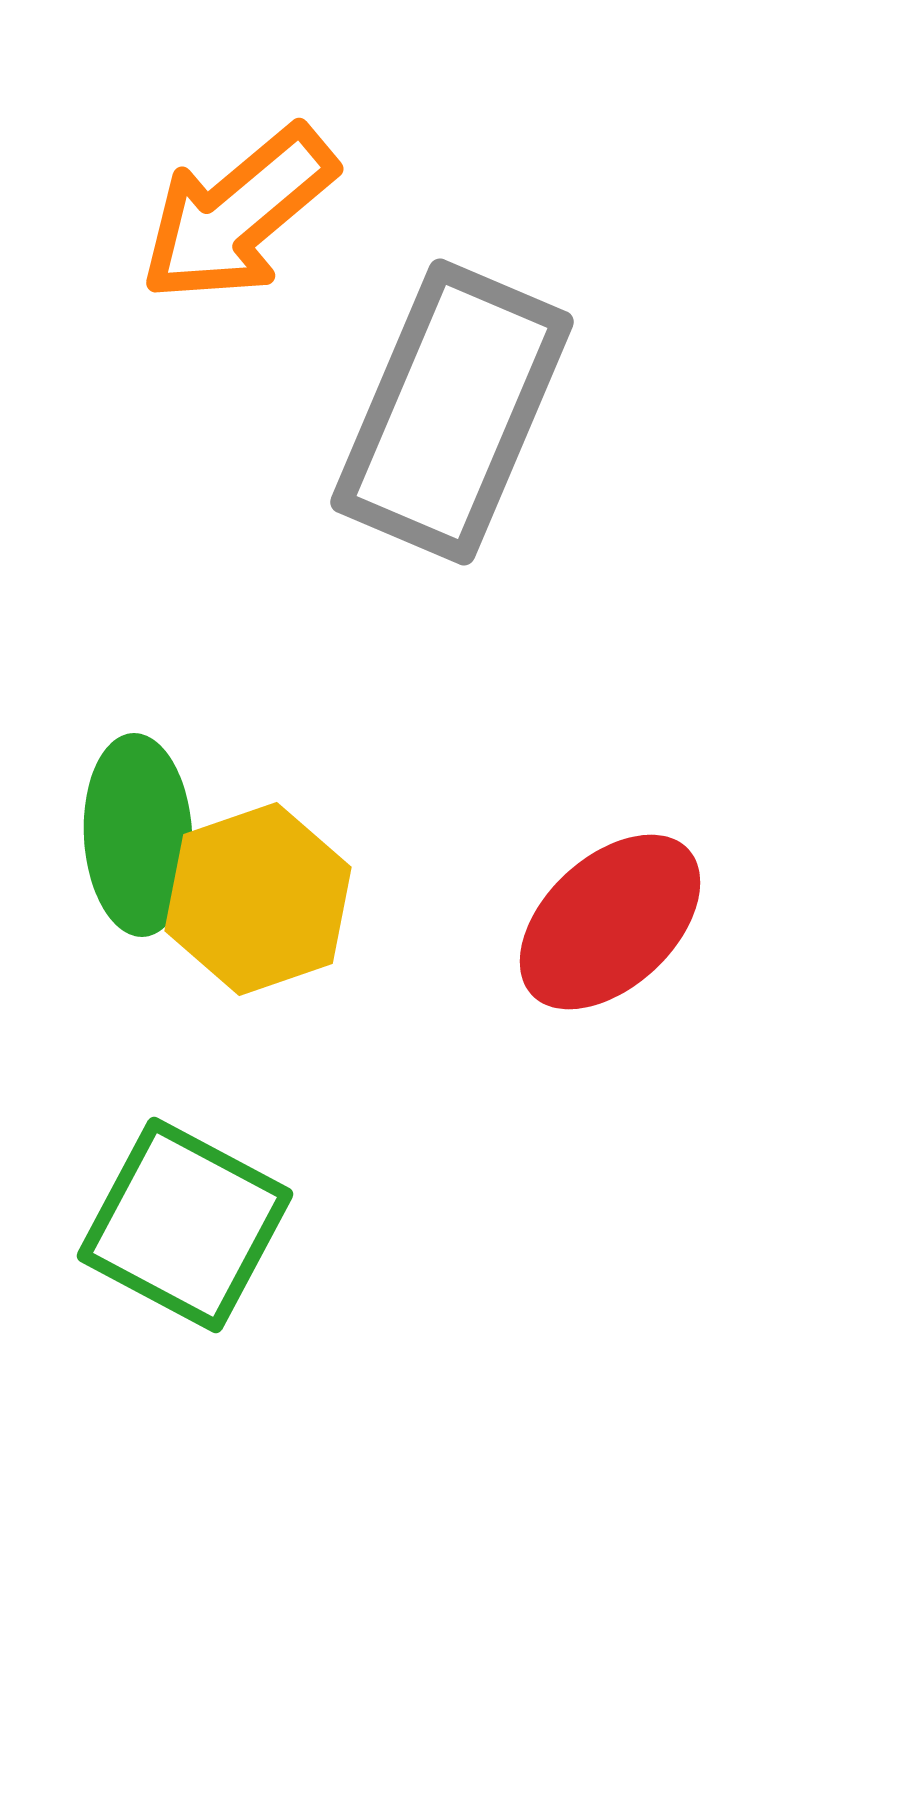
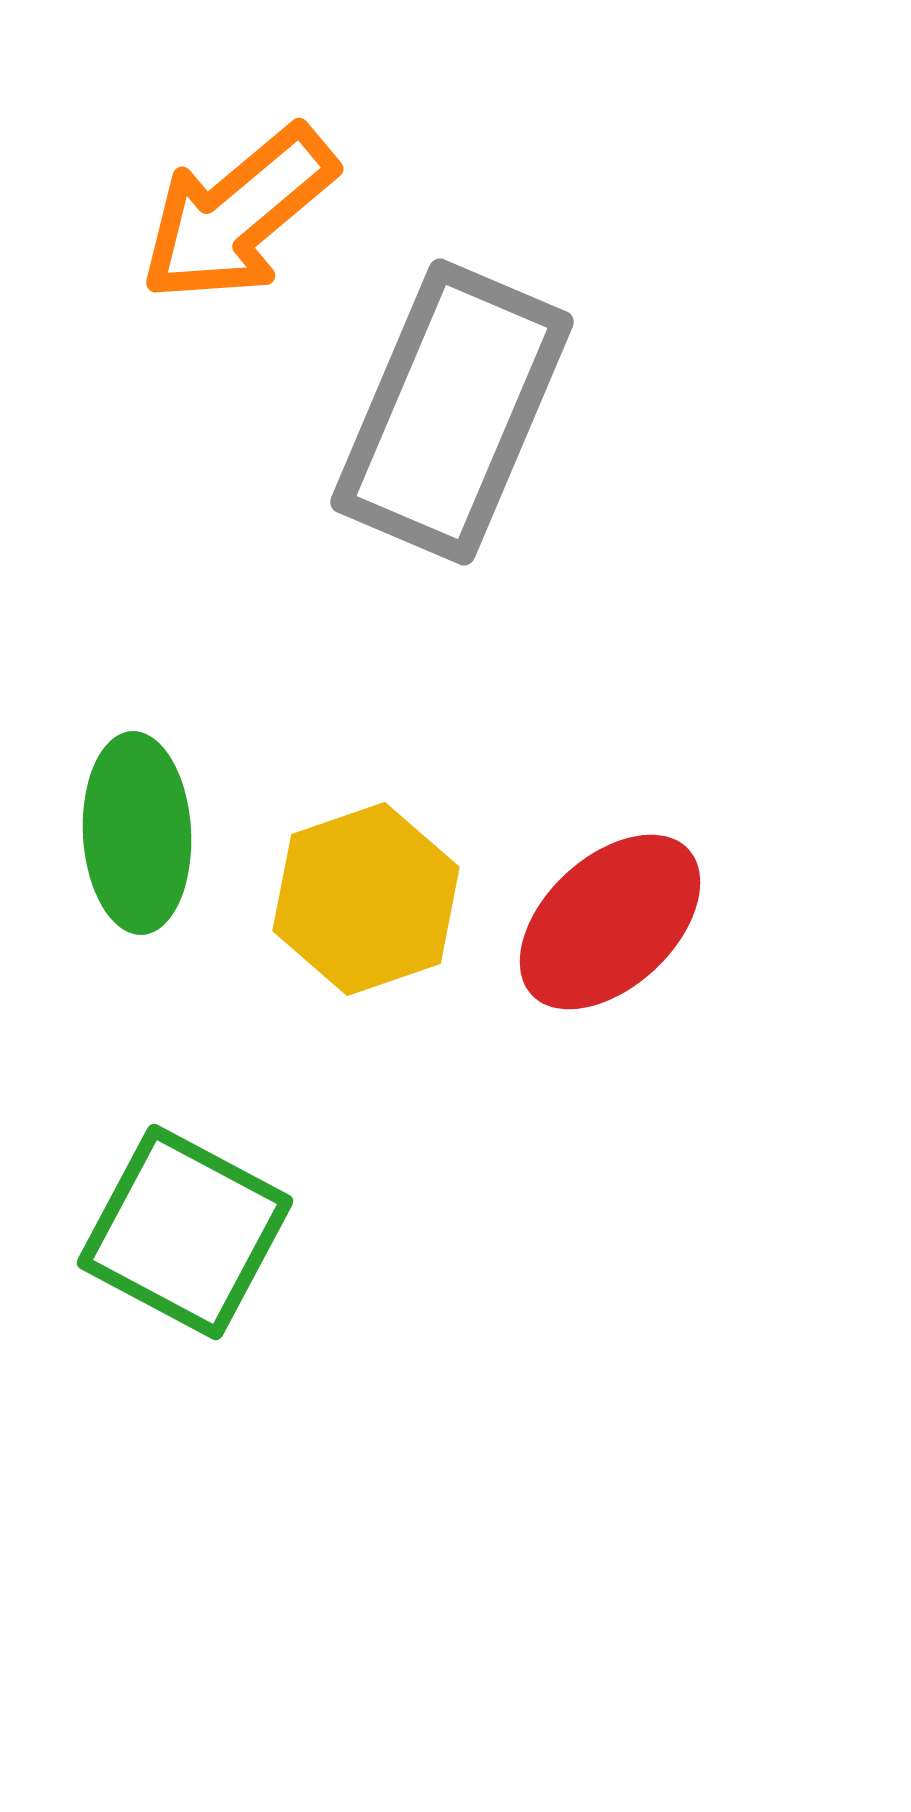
green ellipse: moved 1 px left, 2 px up
yellow hexagon: moved 108 px right
green square: moved 7 px down
